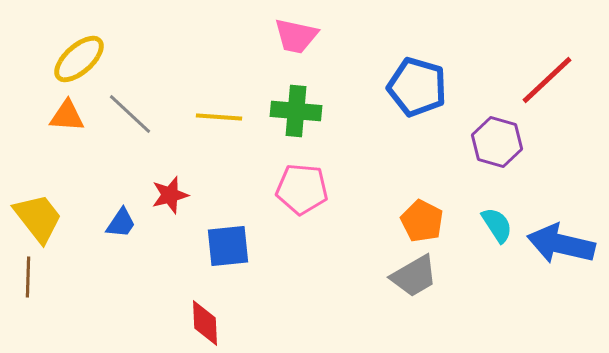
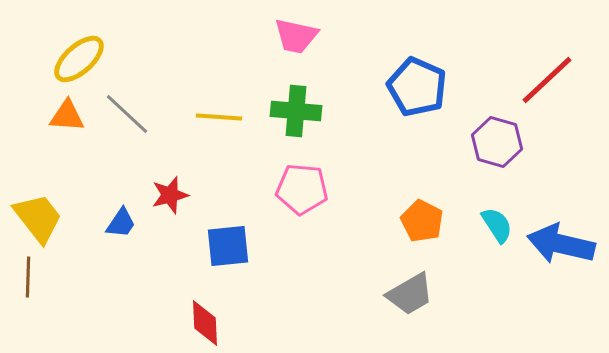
blue pentagon: rotated 8 degrees clockwise
gray line: moved 3 px left
gray trapezoid: moved 4 px left, 18 px down
